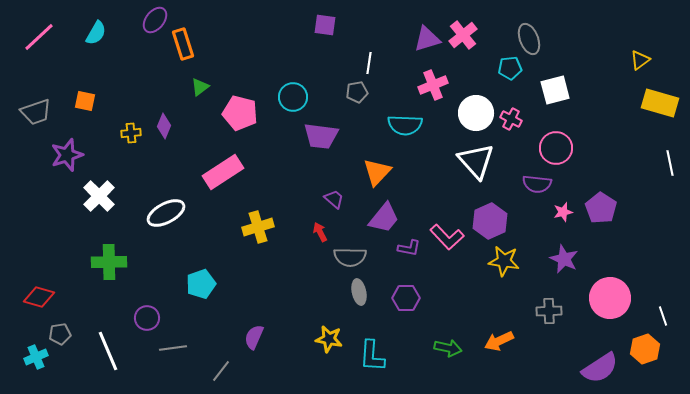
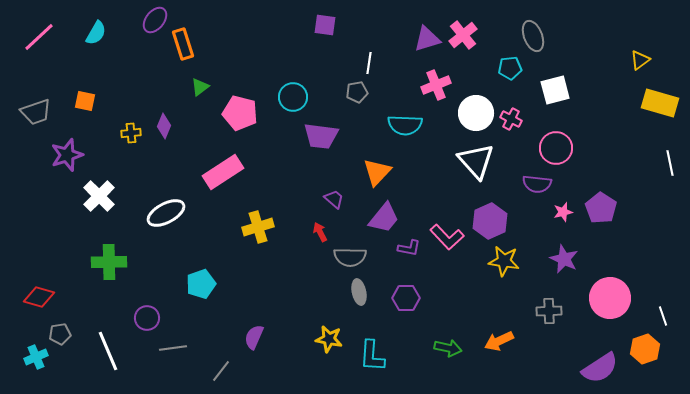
gray ellipse at (529, 39): moved 4 px right, 3 px up
pink cross at (433, 85): moved 3 px right
